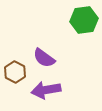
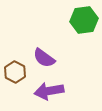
purple arrow: moved 3 px right, 1 px down
